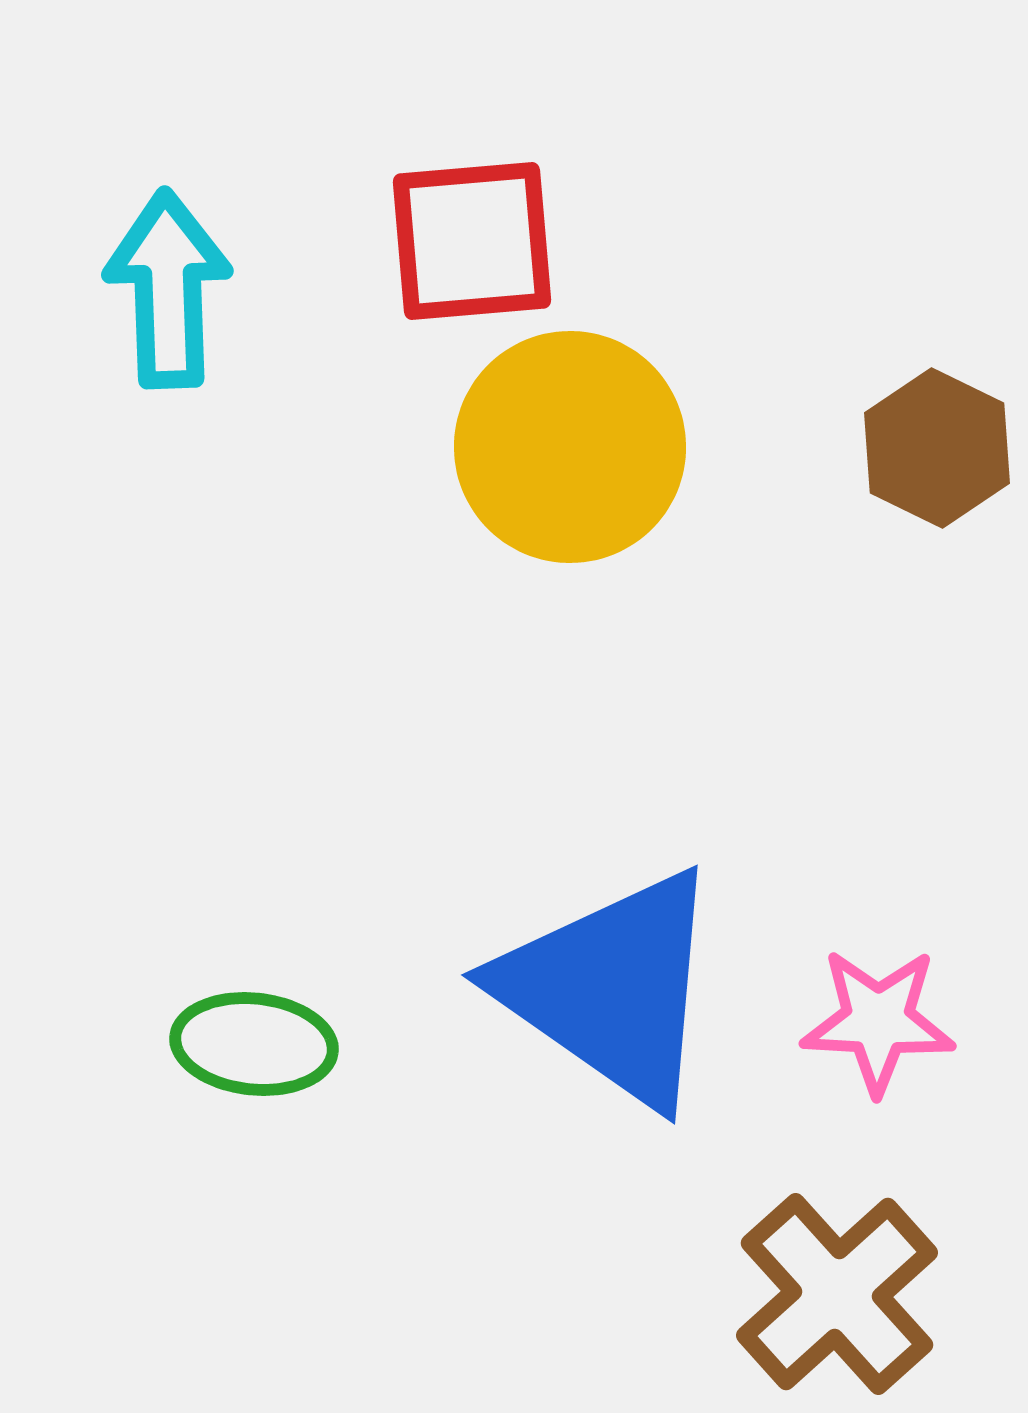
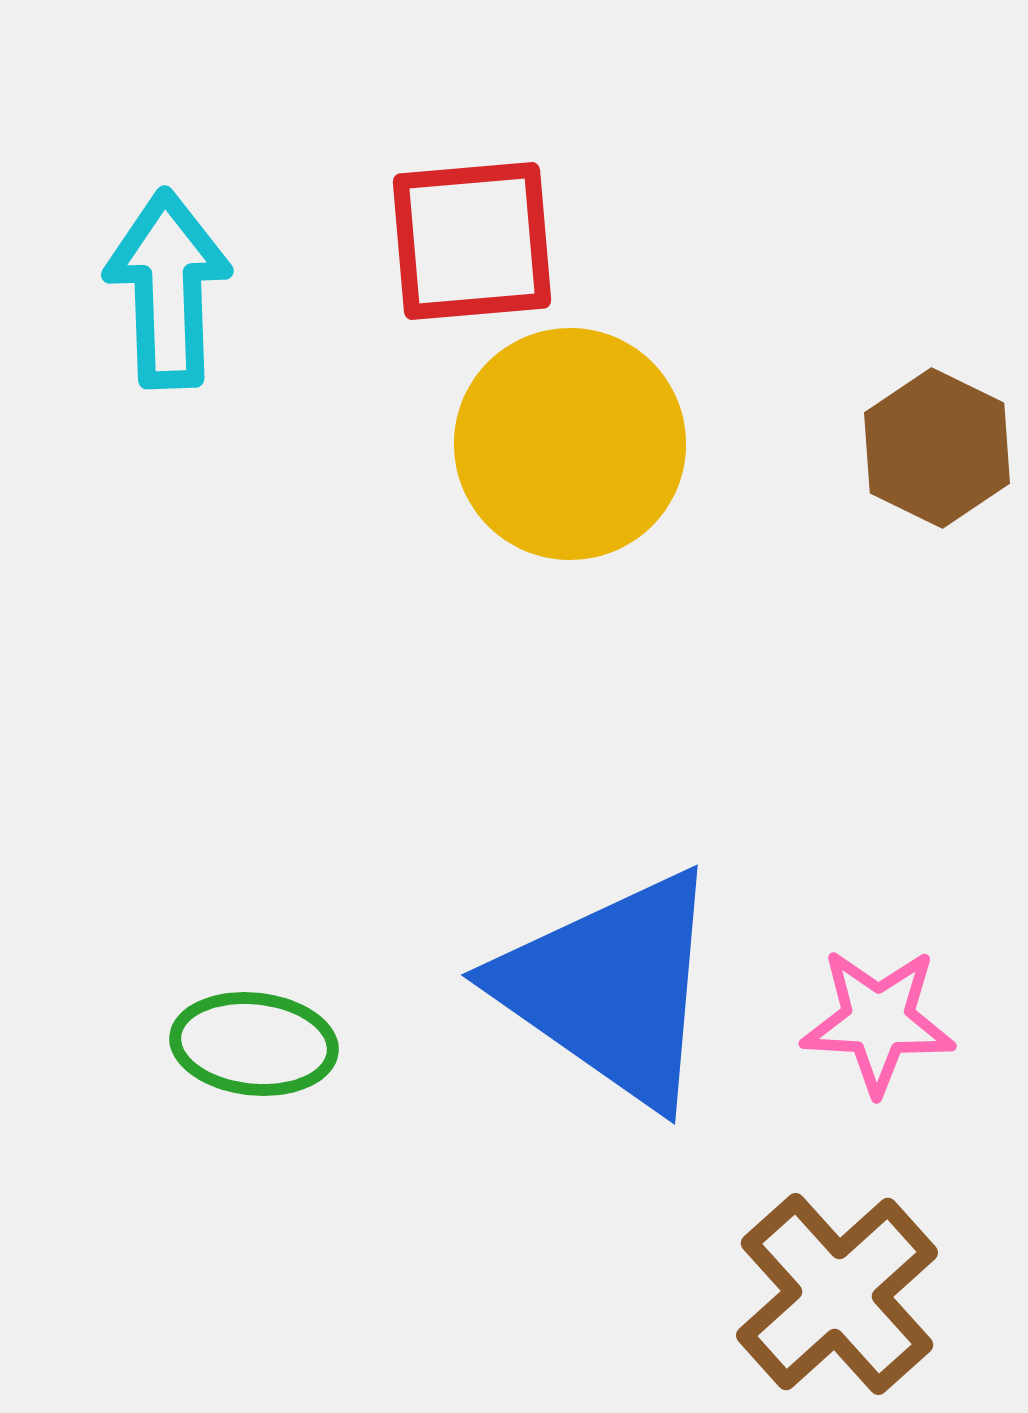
yellow circle: moved 3 px up
